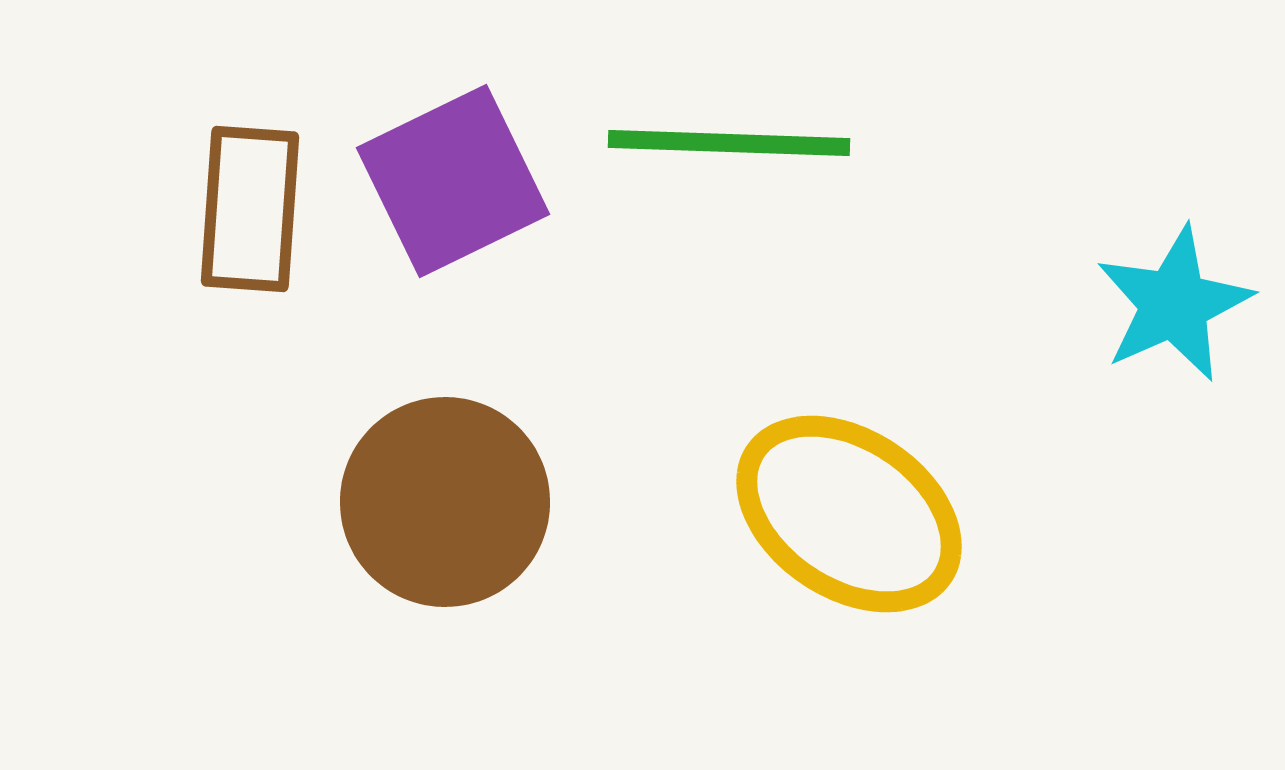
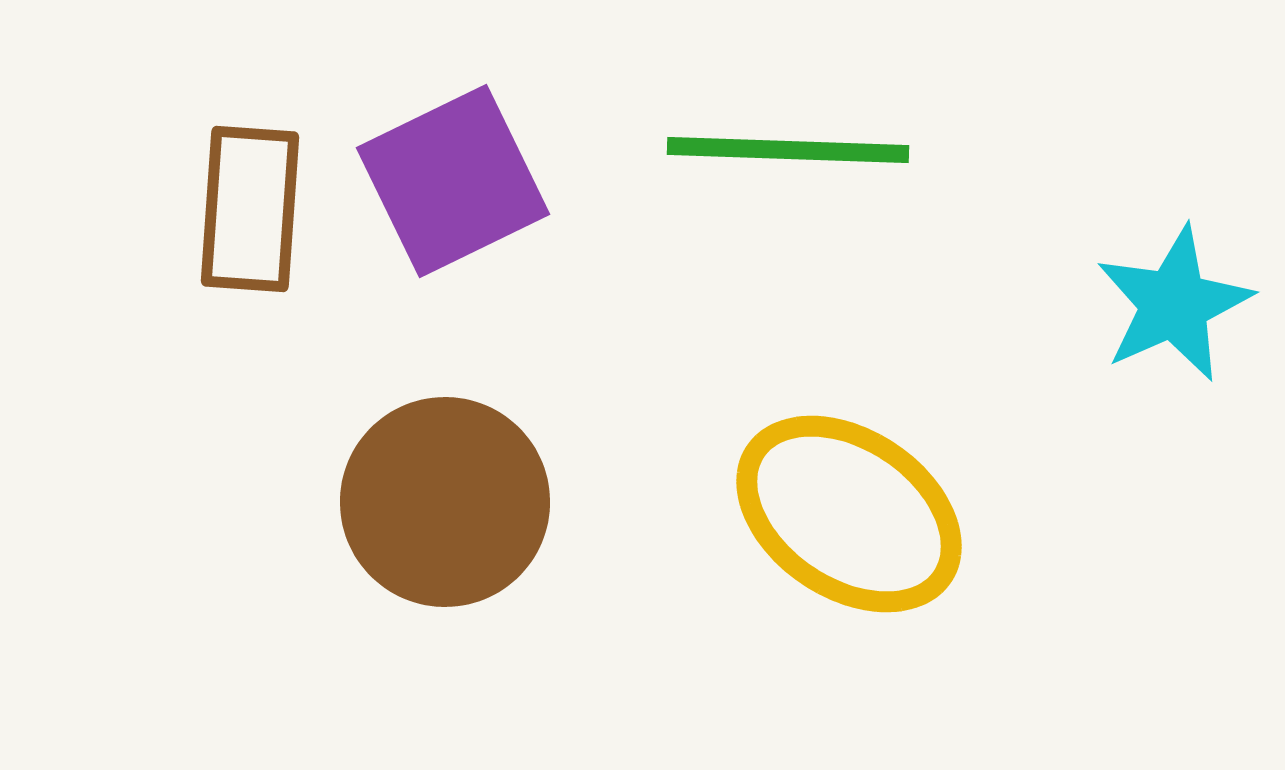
green line: moved 59 px right, 7 px down
